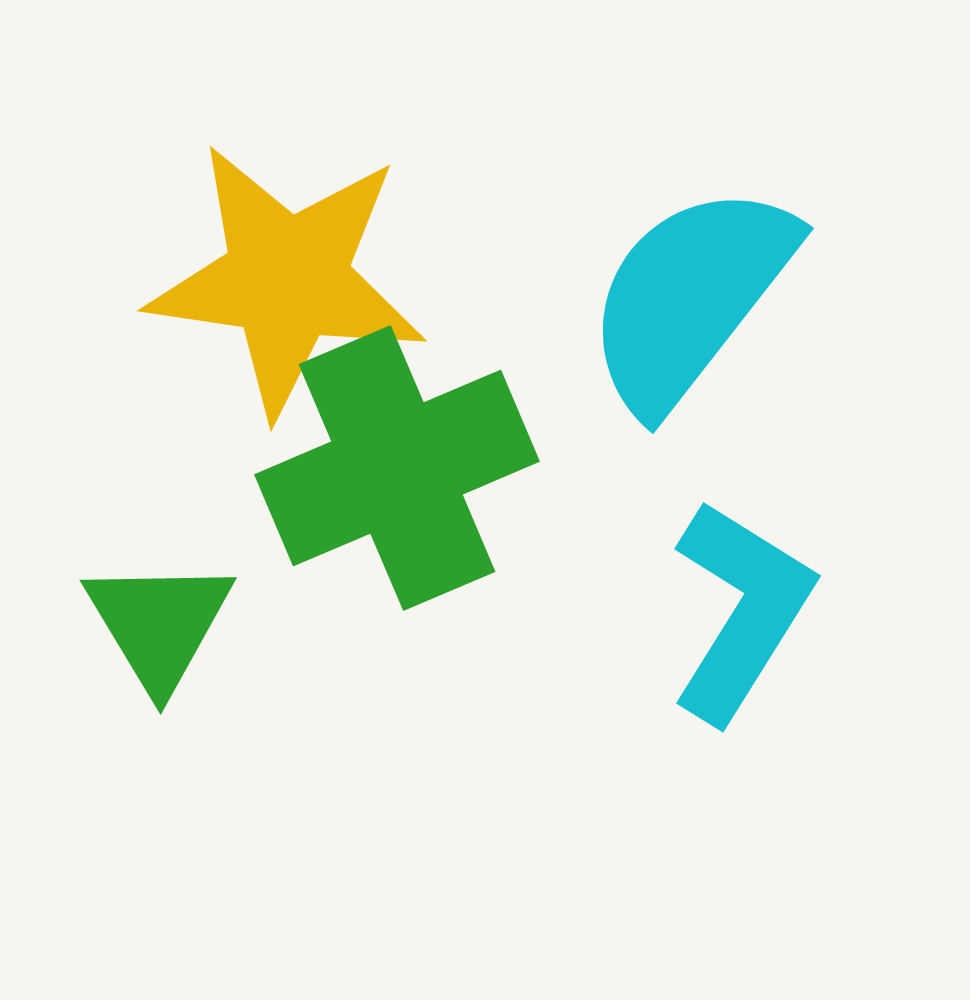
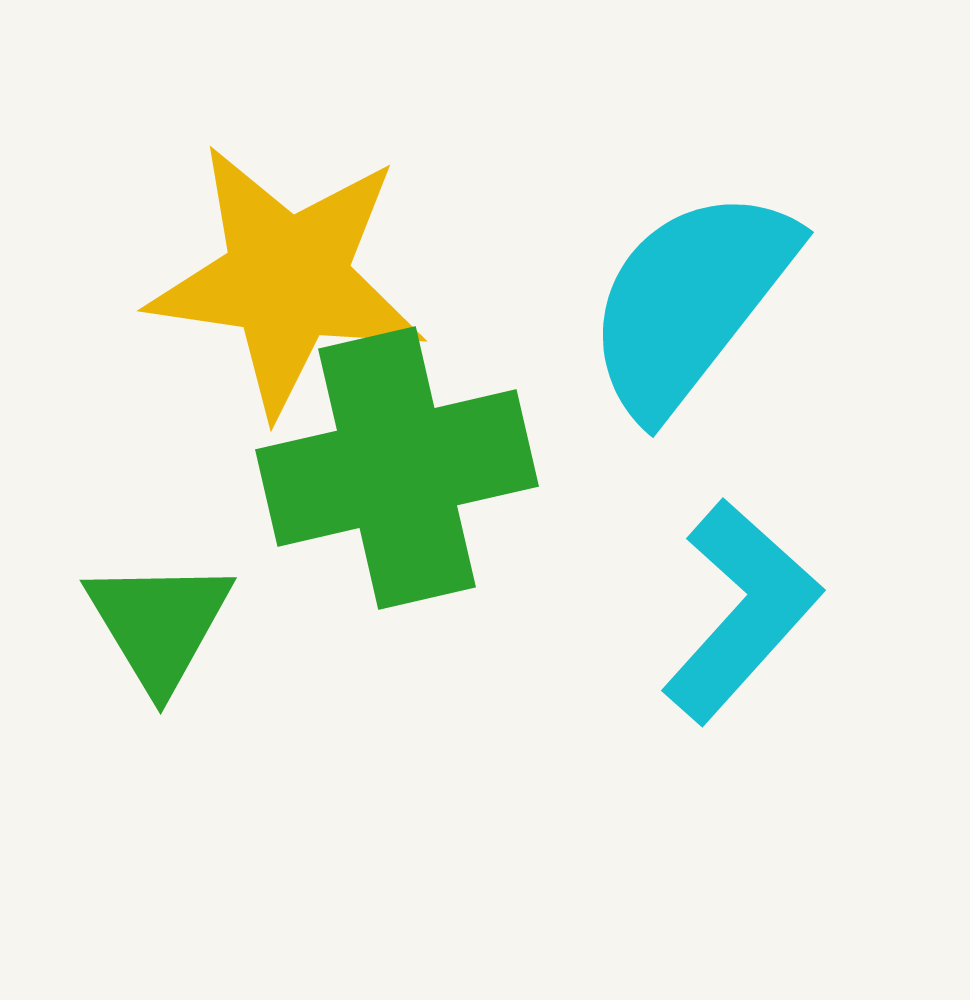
cyan semicircle: moved 4 px down
green cross: rotated 10 degrees clockwise
cyan L-shape: rotated 10 degrees clockwise
